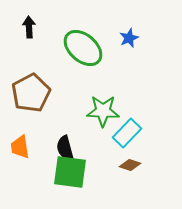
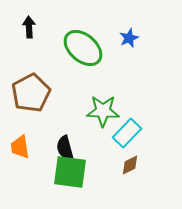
brown diamond: rotated 45 degrees counterclockwise
